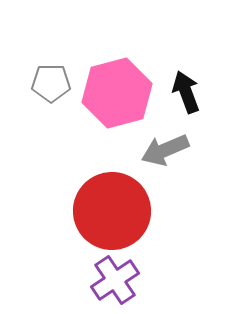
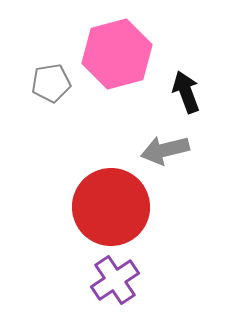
gray pentagon: rotated 9 degrees counterclockwise
pink hexagon: moved 39 px up
gray arrow: rotated 9 degrees clockwise
red circle: moved 1 px left, 4 px up
